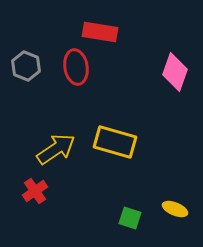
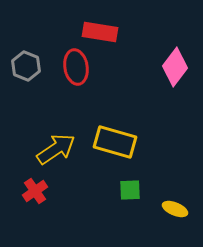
pink diamond: moved 5 px up; rotated 18 degrees clockwise
green square: moved 28 px up; rotated 20 degrees counterclockwise
